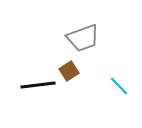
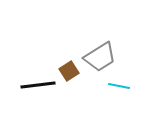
gray trapezoid: moved 17 px right, 19 px down; rotated 12 degrees counterclockwise
cyan line: rotated 35 degrees counterclockwise
